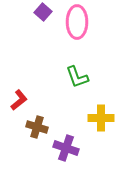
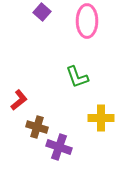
purple square: moved 1 px left
pink ellipse: moved 10 px right, 1 px up
purple cross: moved 7 px left, 1 px up
